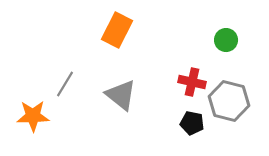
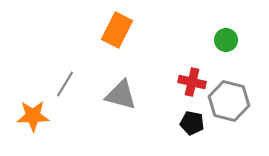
gray triangle: rotated 24 degrees counterclockwise
